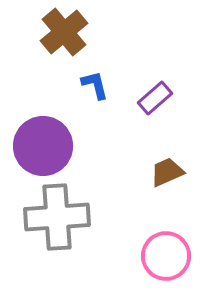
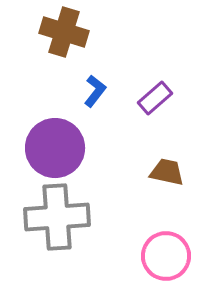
brown cross: rotated 33 degrees counterclockwise
blue L-shape: moved 6 px down; rotated 52 degrees clockwise
purple circle: moved 12 px right, 2 px down
brown trapezoid: rotated 36 degrees clockwise
